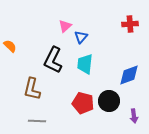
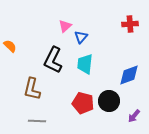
purple arrow: rotated 48 degrees clockwise
